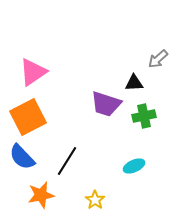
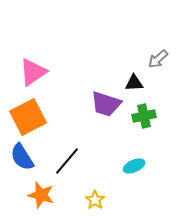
blue semicircle: rotated 12 degrees clockwise
black line: rotated 8 degrees clockwise
orange star: rotated 28 degrees clockwise
